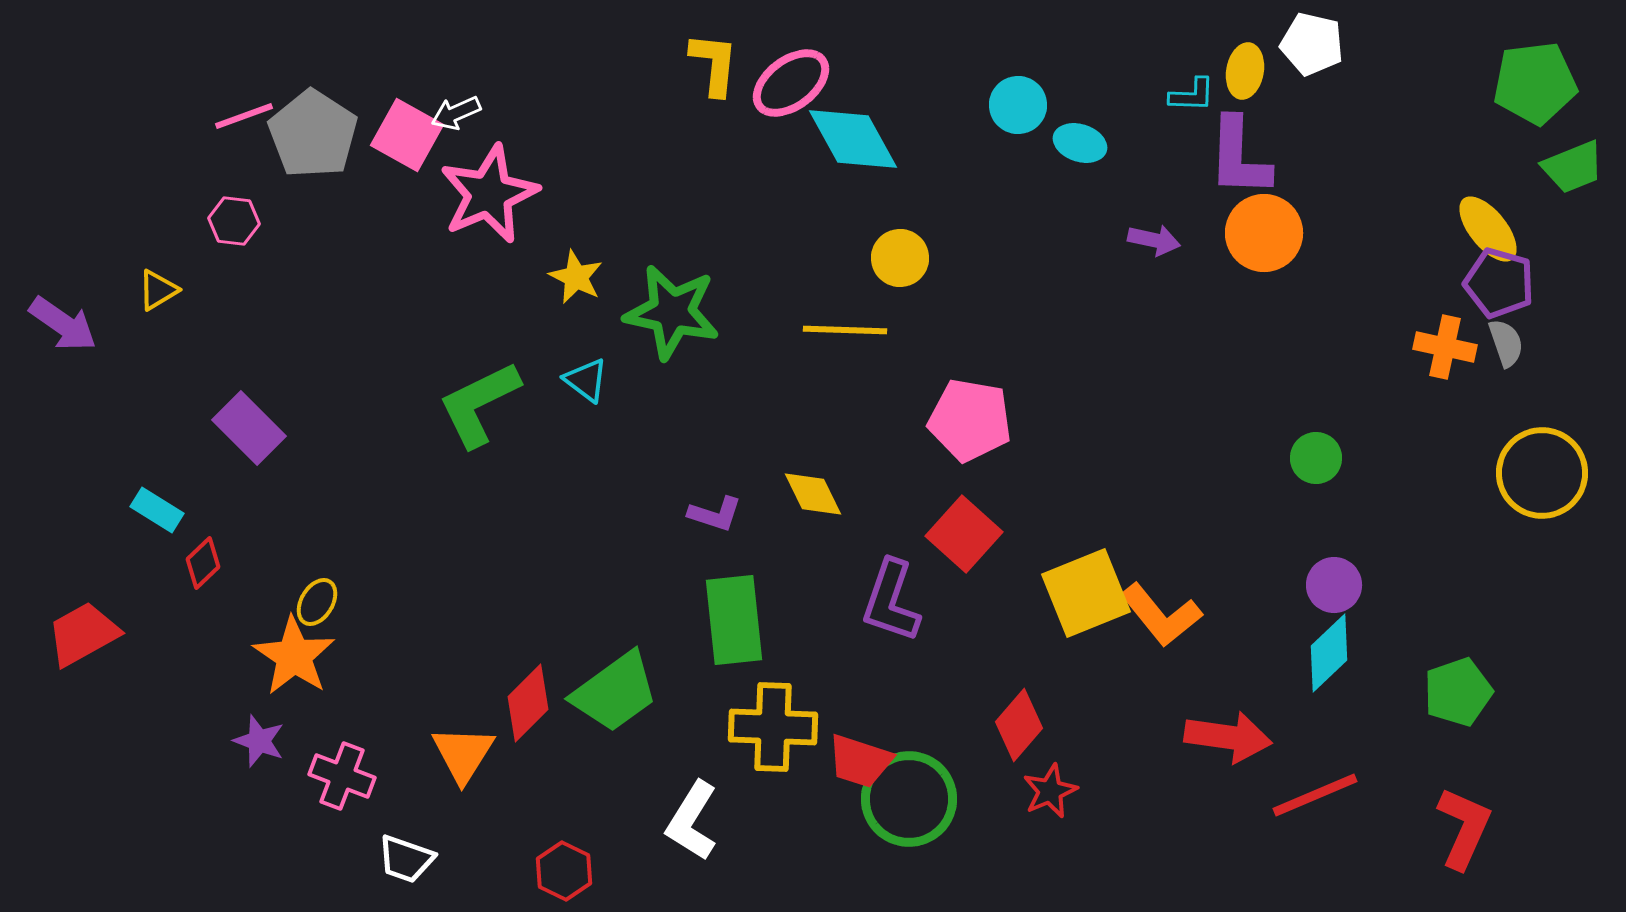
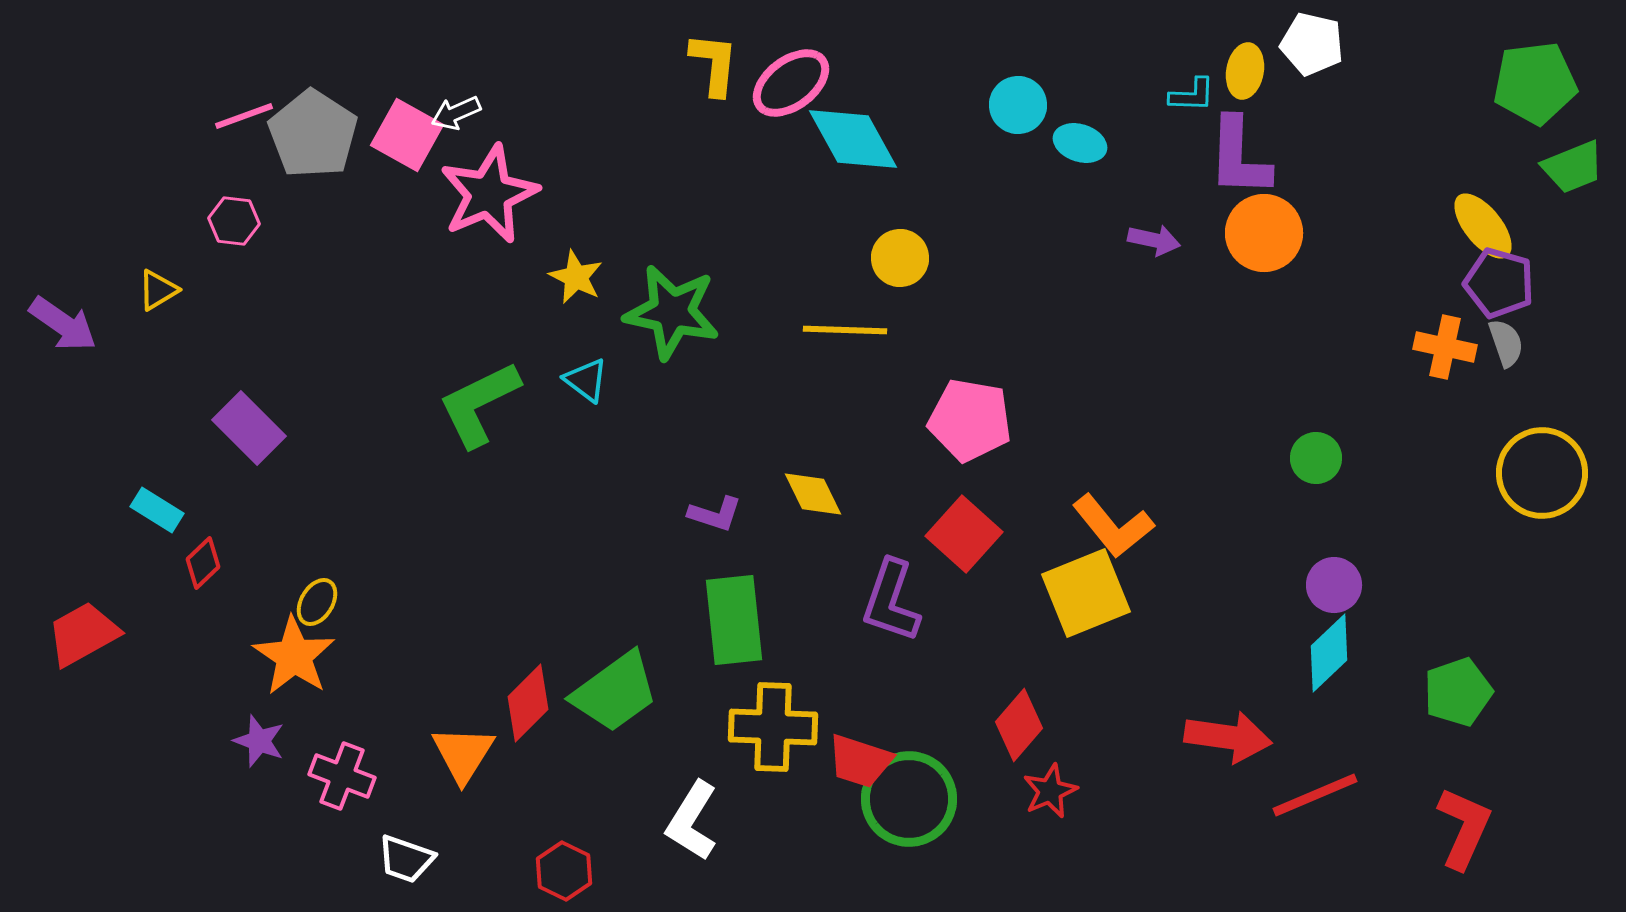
yellow ellipse at (1488, 229): moved 5 px left, 3 px up
orange L-shape at (1161, 615): moved 48 px left, 89 px up
